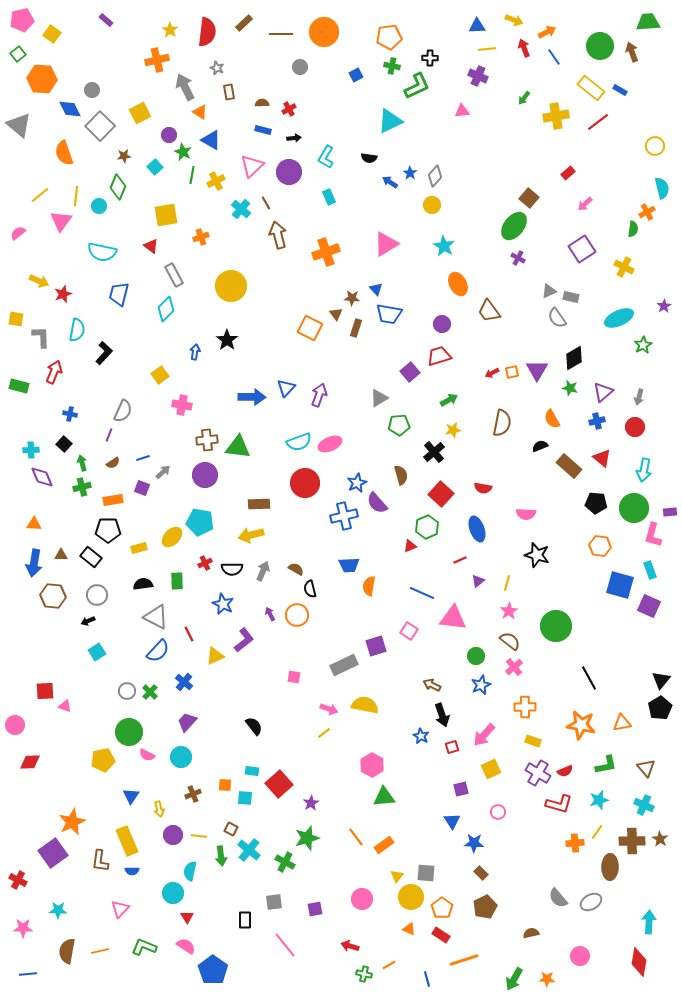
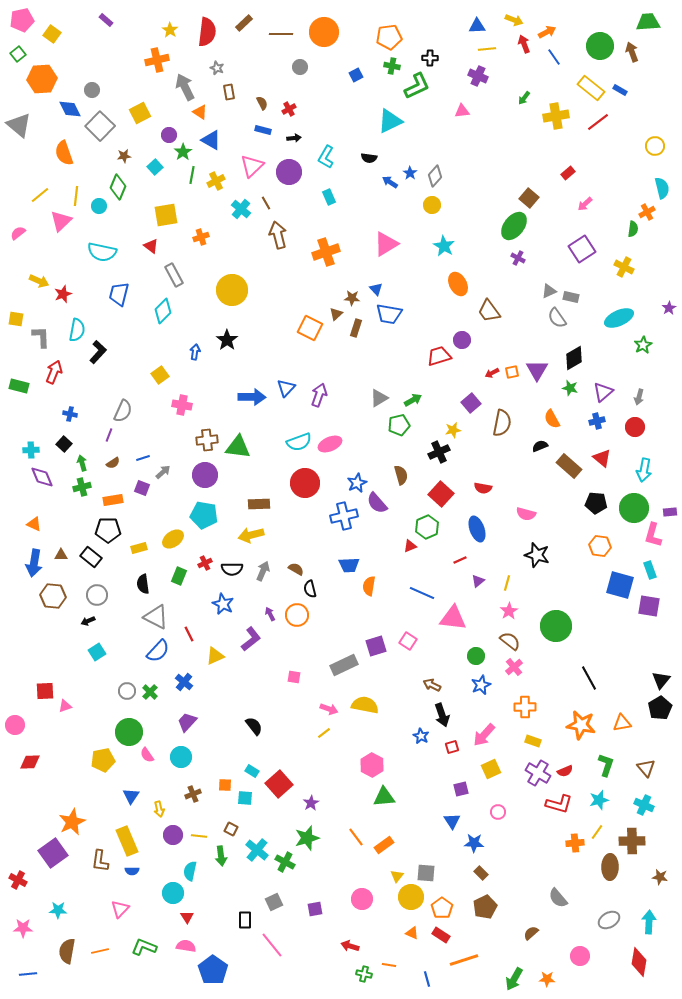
red arrow at (524, 48): moved 4 px up
orange hexagon at (42, 79): rotated 8 degrees counterclockwise
brown semicircle at (262, 103): rotated 64 degrees clockwise
green star at (183, 152): rotated 12 degrees clockwise
pink triangle at (61, 221): rotated 10 degrees clockwise
yellow circle at (231, 286): moved 1 px right, 4 px down
purple star at (664, 306): moved 5 px right, 2 px down
cyan diamond at (166, 309): moved 3 px left, 2 px down
brown triangle at (336, 314): rotated 24 degrees clockwise
purple circle at (442, 324): moved 20 px right, 16 px down
black L-shape at (104, 353): moved 6 px left, 1 px up
purple square at (410, 372): moved 61 px right, 31 px down
green arrow at (449, 400): moved 36 px left
green pentagon at (399, 425): rotated 10 degrees counterclockwise
black cross at (434, 452): moved 5 px right; rotated 15 degrees clockwise
pink semicircle at (526, 514): rotated 12 degrees clockwise
cyan pentagon at (200, 522): moved 4 px right, 7 px up
orange triangle at (34, 524): rotated 21 degrees clockwise
yellow ellipse at (172, 537): moved 1 px right, 2 px down; rotated 10 degrees clockwise
green rectangle at (177, 581): moved 2 px right, 5 px up; rotated 24 degrees clockwise
black semicircle at (143, 584): rotated 90 degrees counterclockwise
purple square at (649, 606): rotated 15 degrees counterclockwise
pink square at (409, 631): moved 1 px left, 10 px down
purple L-shape at (244, 640): moved 7 px right, 1 px up
pink triangle at (65, 706): rotated 40 degrees counterclockwise
pink semicircle at (147, 755): rotated 28 degrees clockwise
green L-shape at (606, 765): rotated 60 degrees counterclockwise
cyan rectangle at (252, 771): rotated 24 degrees clockwise
brown star at (660, 839): moved 38 px down; rotated 21 degrees counterclockwise
cyan cross at (249, 850): moved 8 px right
gray square at (274, 902): rotated 18 degrees counterclockwise
gray ellipse at (591, 902): moved 18 px right, 18 px down
orange triangle at (409, 929): moved 3 px right, 4 px down
brown semicircle at (531, 933): rotated 28 degrees counterclockwise
pink line at (285, 945): moved 13 px left
pink semicircle at (186, 946): rotated 24 degrees counterclockwise
orange line at (389, 965): rotated 40 degrees clockwise
